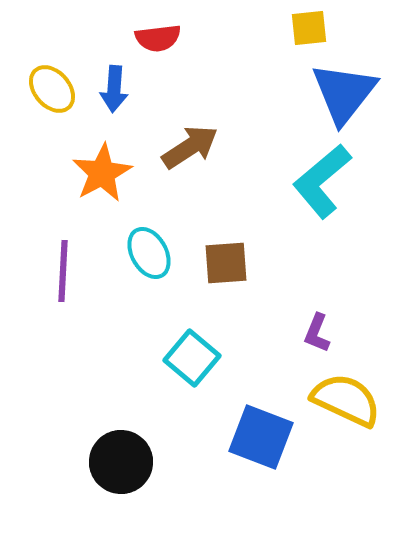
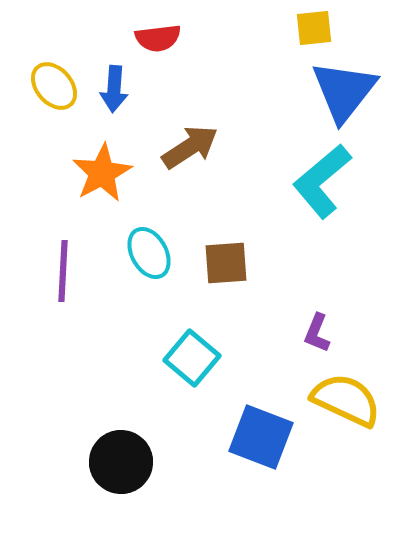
yellow square: moved 5 px right
yellow ellipse: moved 2 px right, 3 px up
blue triangle: moved 2 px up
